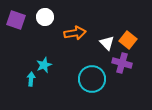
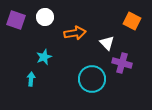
orange square: moved 4 px right, 19 px up; rotated 12 degrees counterclockwise
cyan star: moved 8 px up
